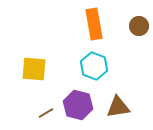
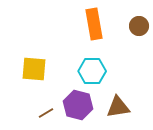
cyan hexagon: moved 2 px left, 5 px down; rotated 20 degrees counterclockwise
